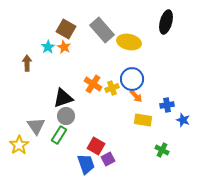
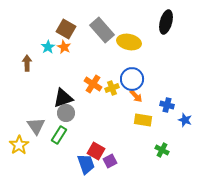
blue cross: rotated 24 degrees clockwise
gray circle: moved 3 px up
blue star: moved 2 px right
red square: moved 5 px down
purple square: moved 2 px right, 2 px down
